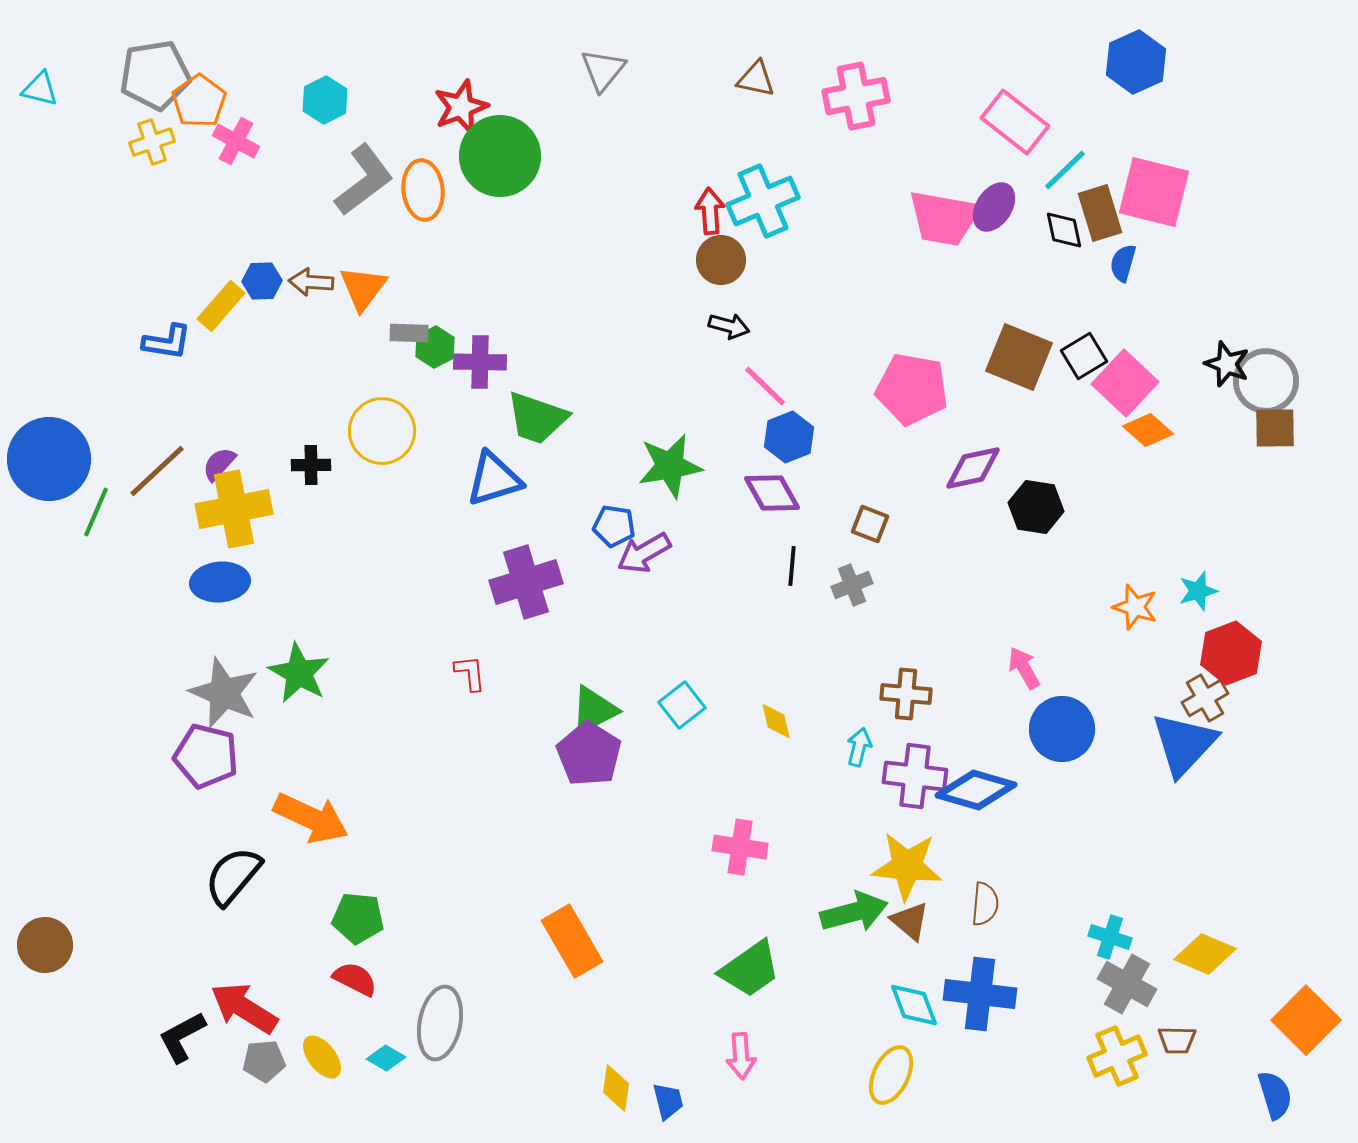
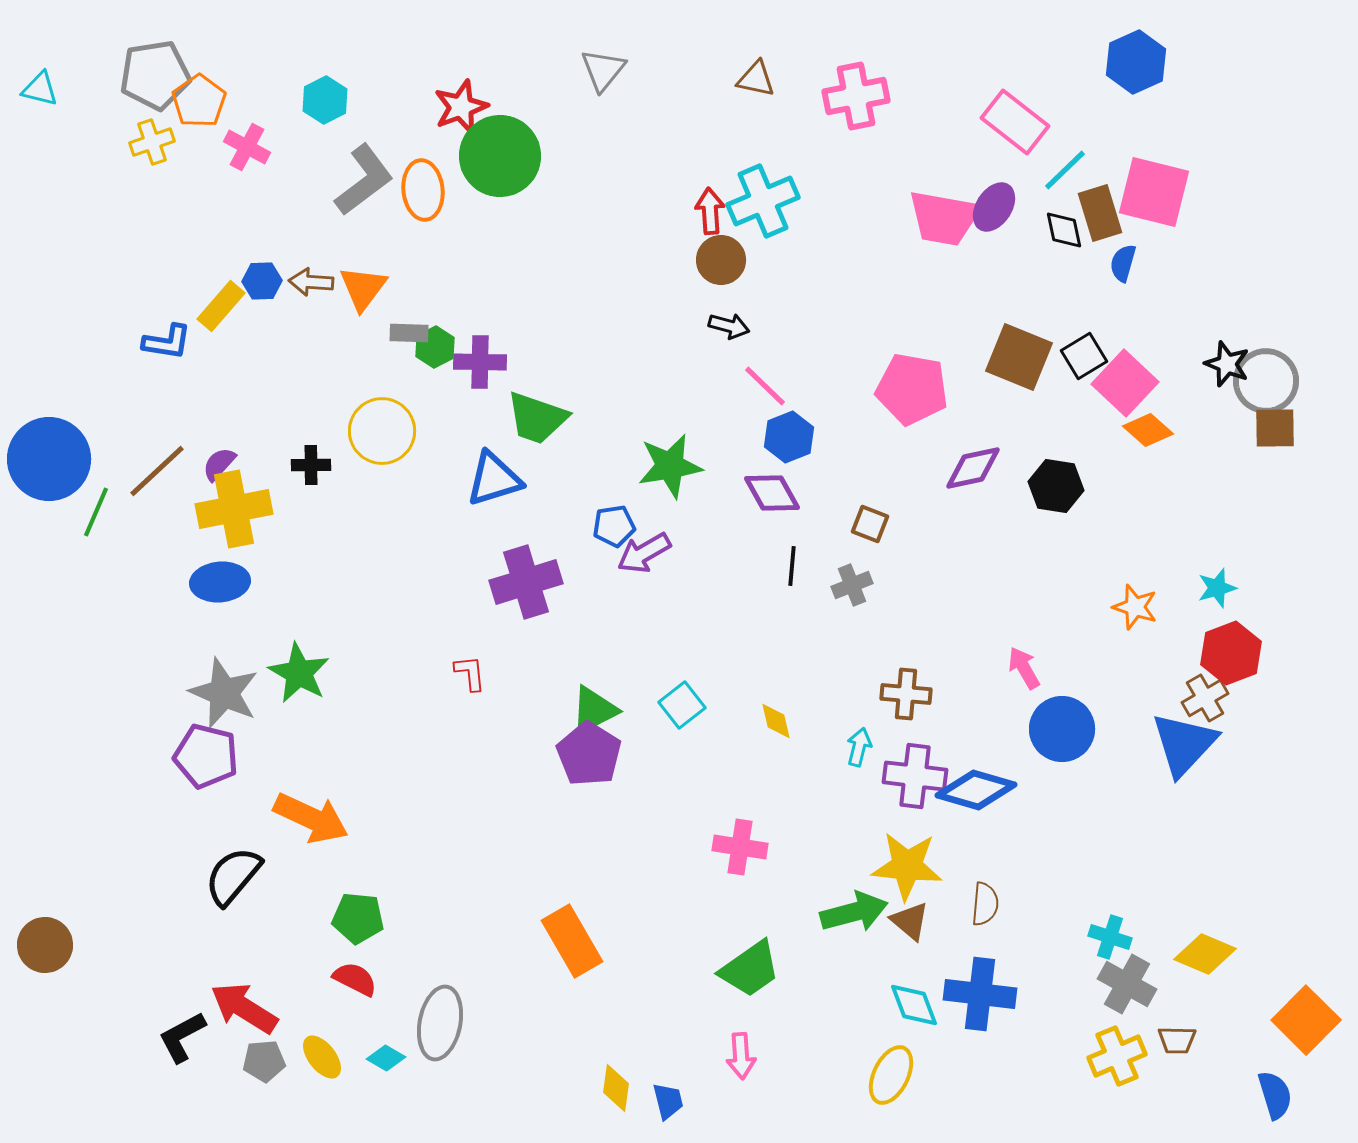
pink cross at (236, 141): moved 11 px right, 6 px down
black hexagon at (1036, 507): moved 20 px right, 21 px up
blue pentagon at (614, 526): rotated 18 degrees counterclockwise
cyan star at (1198, 591): moved 19 px right, 3 px up
